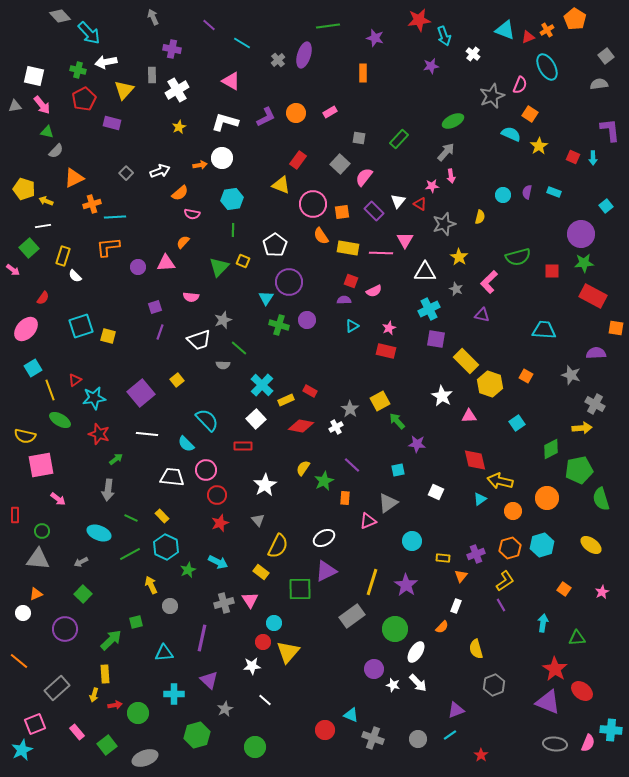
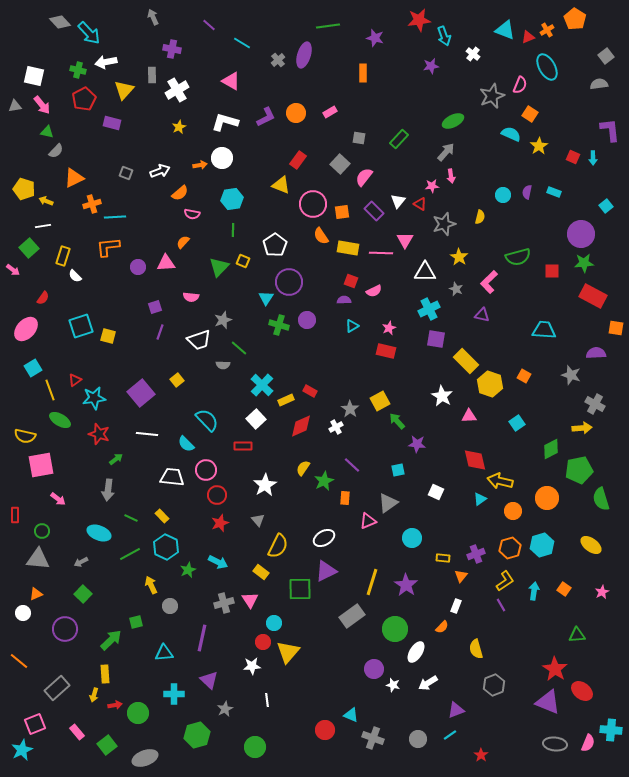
gray diamond at (60, 16): moved 6 px down
gray square at (126, 173): rotated 24 degrees counterclockwise
orange square at (526, 376): moved 2 px left
red diamond at (301, 426): rotated 35 degrees counterclockwise
cyan circle at (412, 541): moved 3 px up
cyan arrow at (543, 623): moved 9 px left, 32 px up
green triangle at (577, 638): moved 3 px up
white arrow at (418, 683): moved 10 px right; rotated 102 degrees clockwise
white line at (265, 700): moved 2 px right; rotated 40 degrees clockwise
